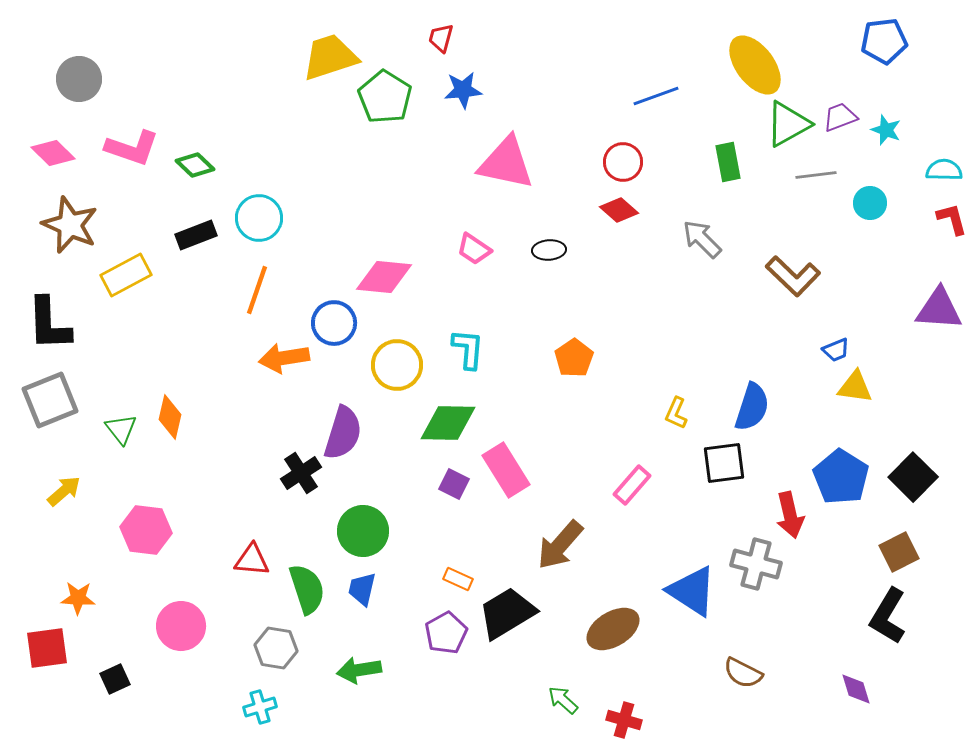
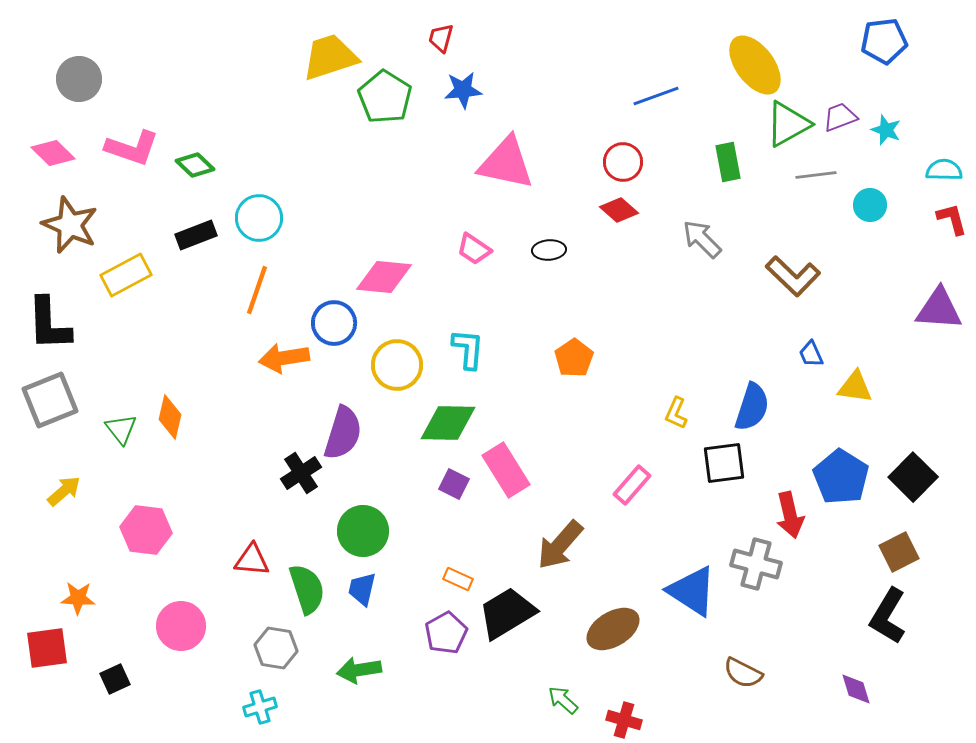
cyan circle at (870, 203): moved 2 px down
blue trapezoid at (836, 350): moved 25 px left, 4 px down; rotated 88 degrees clockwise
